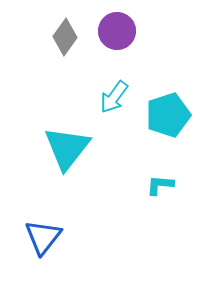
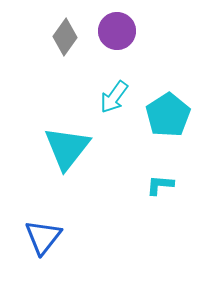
cyan pentagon: rotated 15 degrees counterclockwise
